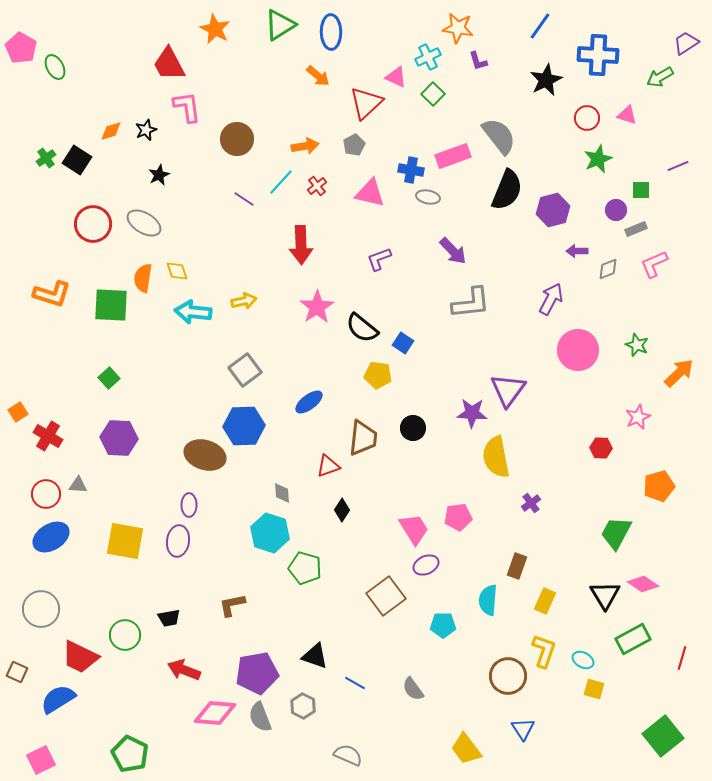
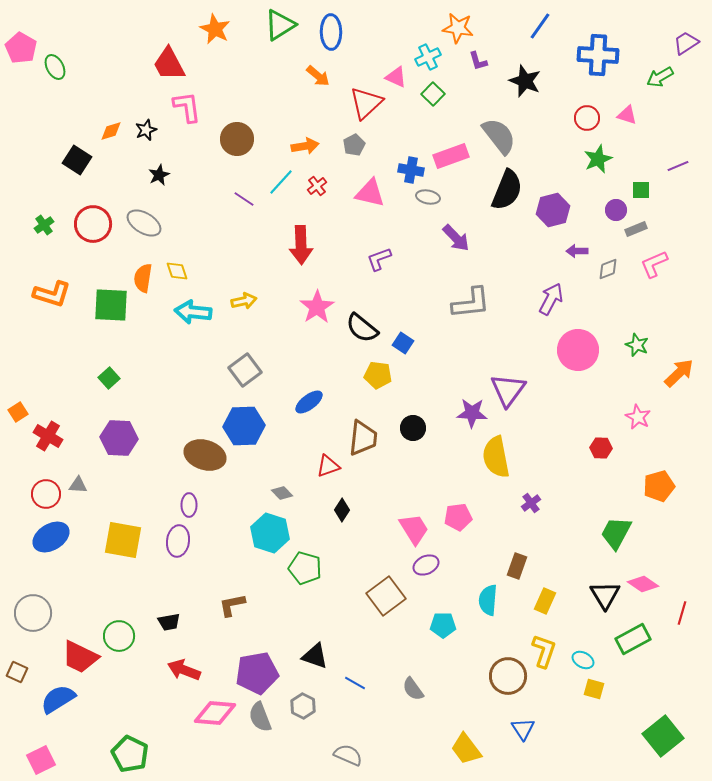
black star at (546, 80): moved 21 px left, 1 px down; rotated 24 degrees counterclockwise
pink rectangle at (453, 156): moved 2 px left
green cross at (46, 158): moved 2 px left, 67 px down
purple arrow at (453, 251): moved 3 px right, 13 px up
pink star at (638, 417): rotated 20 degrees counterclockwise
gray diamond at (282, 493): rotated 40 degrees counterclockwise
yellow square at (125, 541): moved 2 px left, 1 px up
gray circle at (41, 609): moved 8 px left, 4 px down
black trapezoid at (169, 618): moved 4 px down
green circle at (125, 635): moved 6 px left, 1 px down
red line at (682, 658): moved 45 px up
